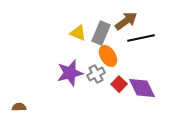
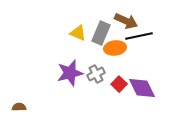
brown arrow: rotated 60 degrees clockwise
black line: moved 2 px left, 2 px up
orange ellipse: moved 7 px right, 8 px up; rotated 65 degrees counterclockwise
